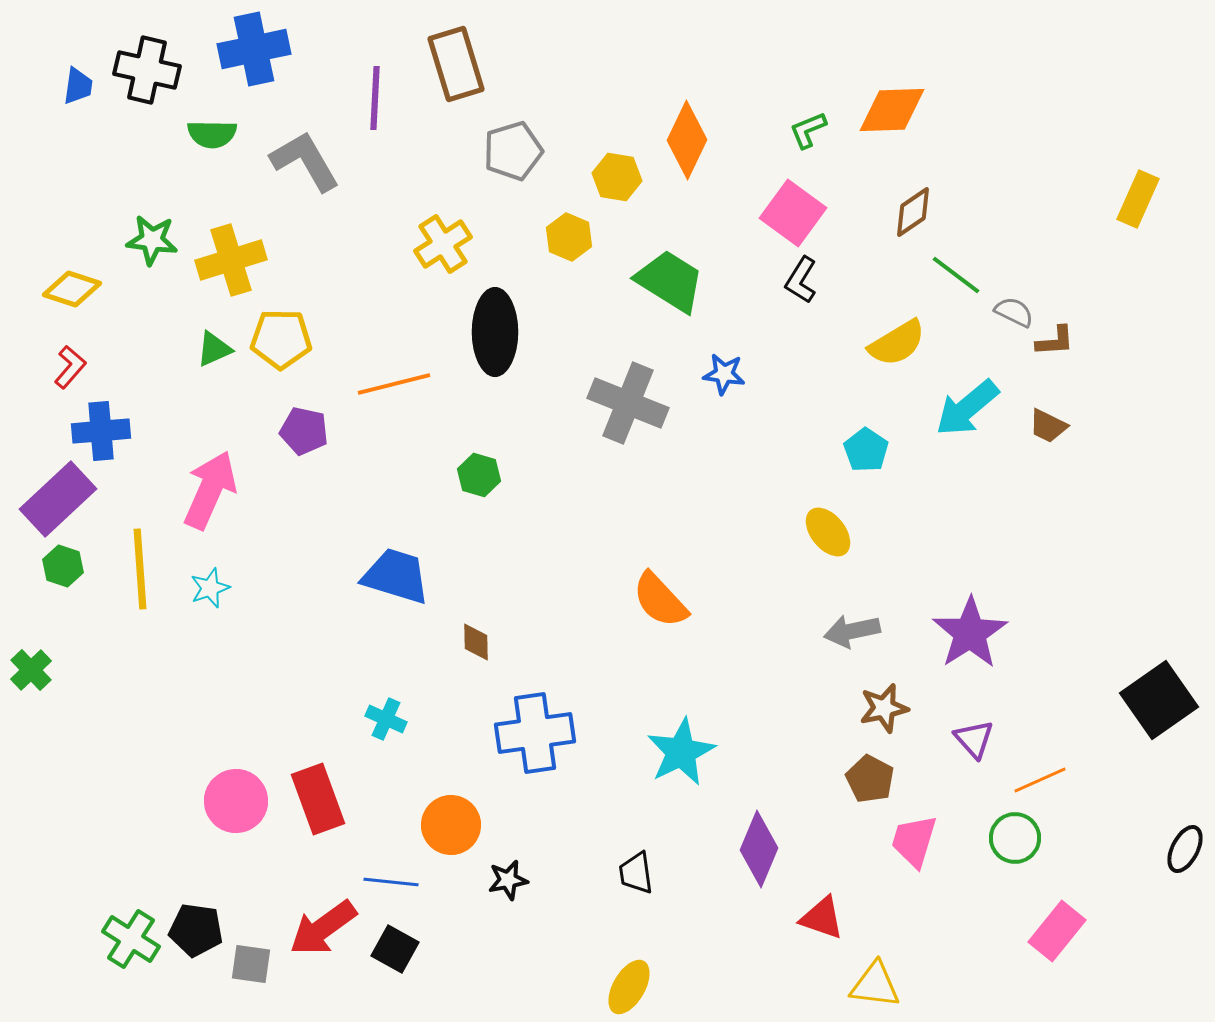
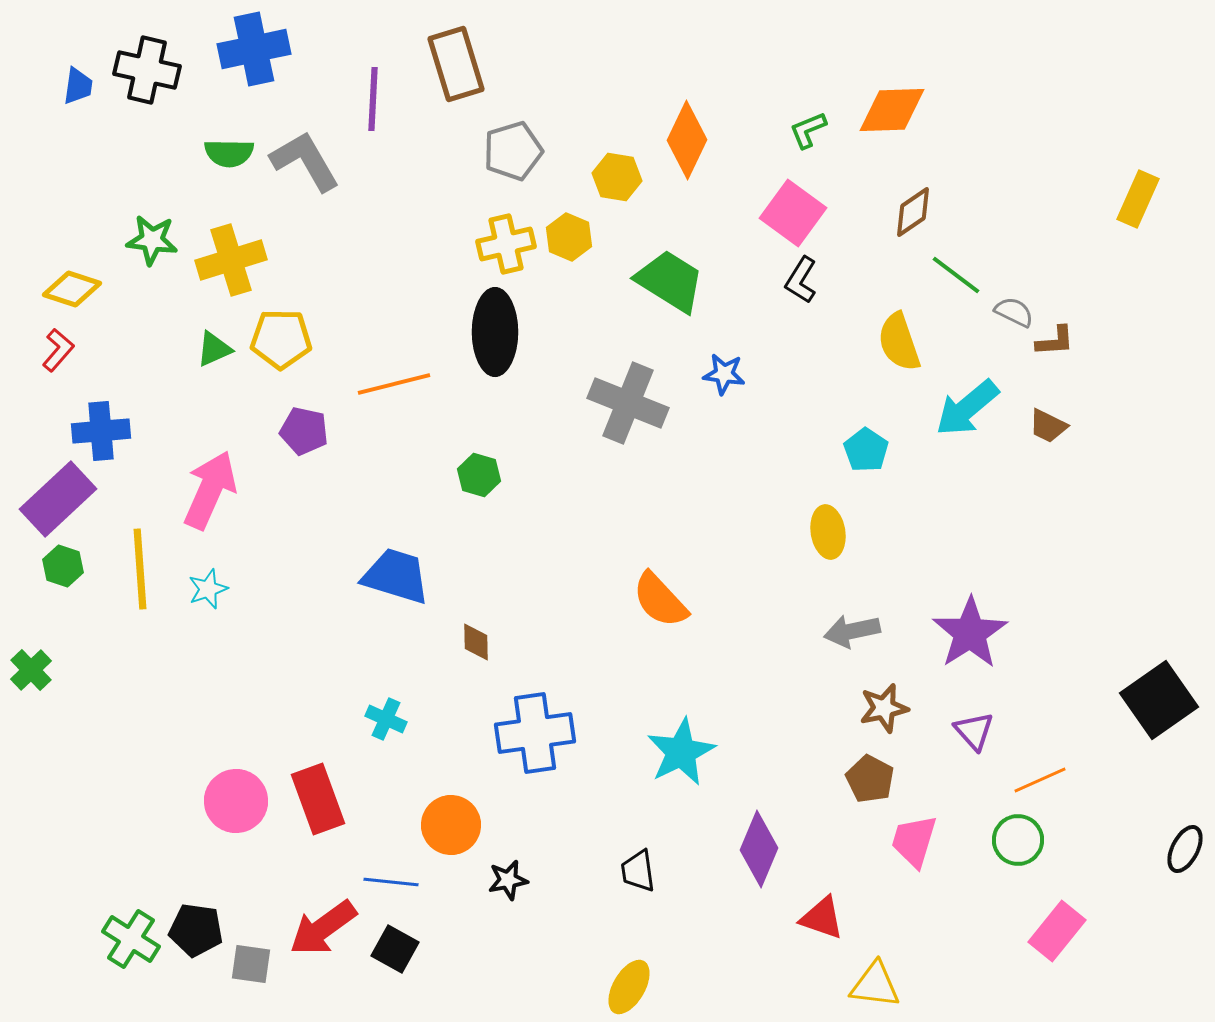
purple line at (375, 98): moved 2 px left, 1 px down
green semicircle at (212, 134): moved 17 px right, 19 px down
yellow cross at (443, 244): moved 63 px right; rotated 20 degrees clockwise
yellow semicircle at (897, 343): moved 2 px right, 1 px up; rotated 102 degrees clockwise
red L-shape at (70, 367): moved 12 px left, 17 px up
yellow ellipse at (828, 532): rotated 30 degrees clockwise
cyan star at (210, 588): moved 2 px left, 1 px down
purple triangle at (974, 739): moved 8 px up
green circle at (1015, 838): moved 3 px right, 2 px down
black trapezoid at (636, 873): moved 2 px right, 2 px up
